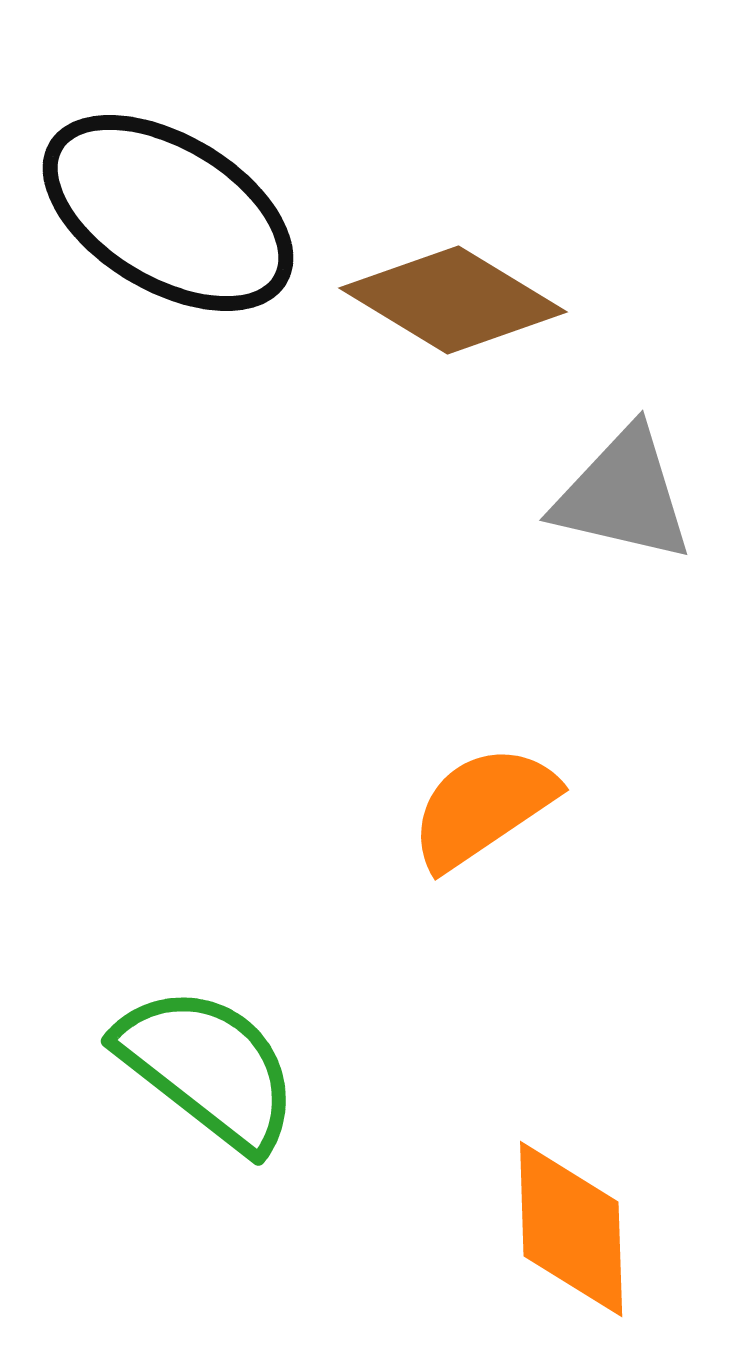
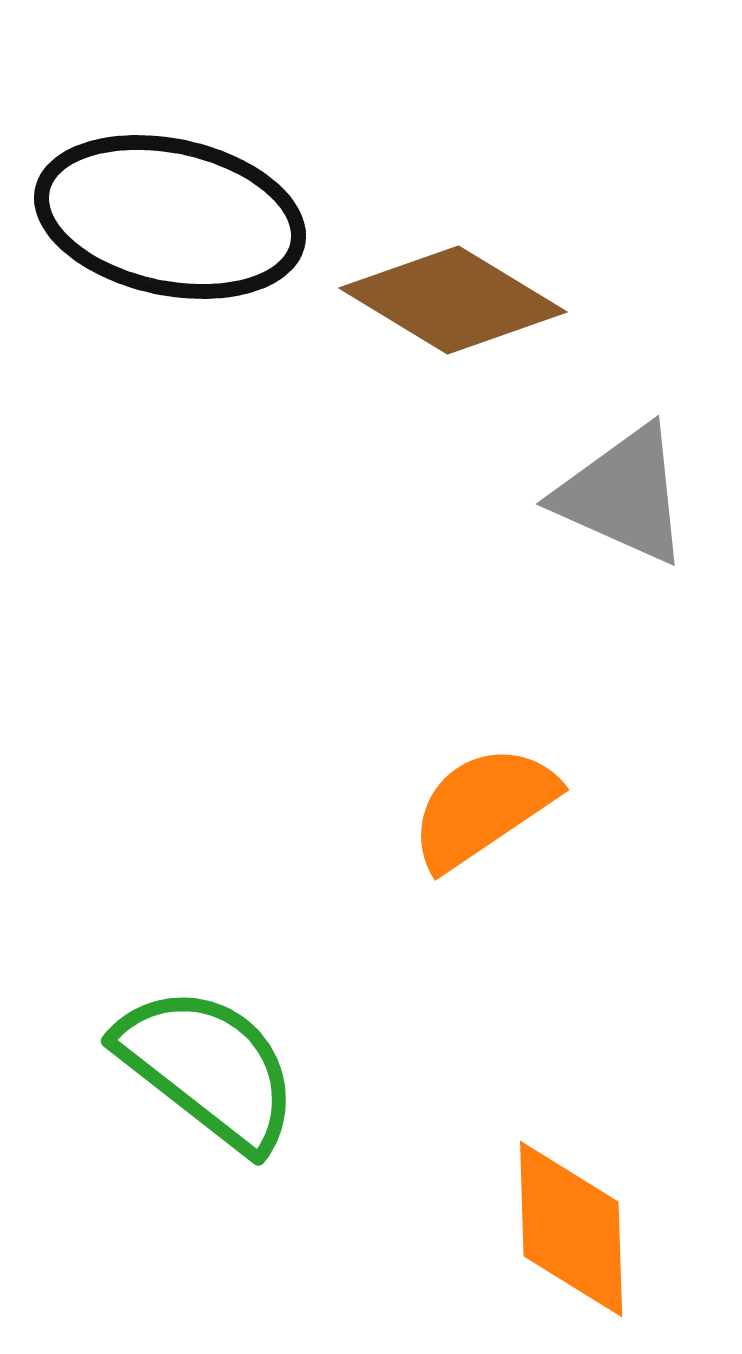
black ellipse: moved 2 px right, 4 px down; rotated 19 degrees counterclockwise
gray triangle: rotated 11 degrees clockwise
